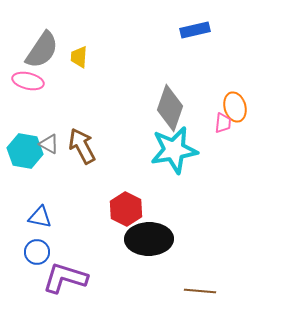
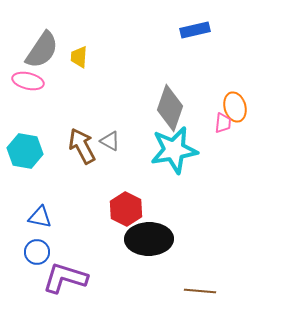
gray triangle: moved 61 px right, 3 px up
